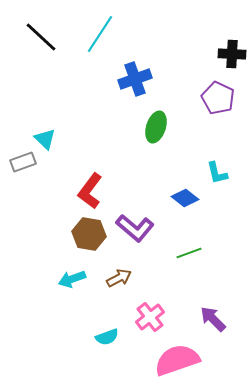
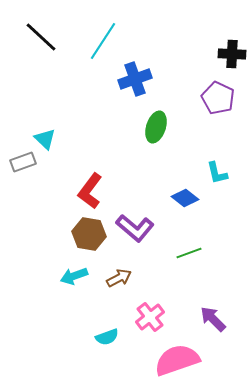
cyan line: moved 3 px right, 7 px down
cyan arrow: moved 2 px right, 3 px up
